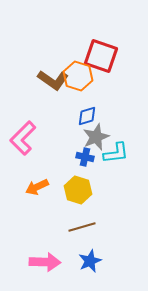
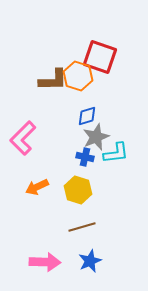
red square: moved 1 px left, 1 px down
brown L-shape: rotated 36 degrees counterclockwise
